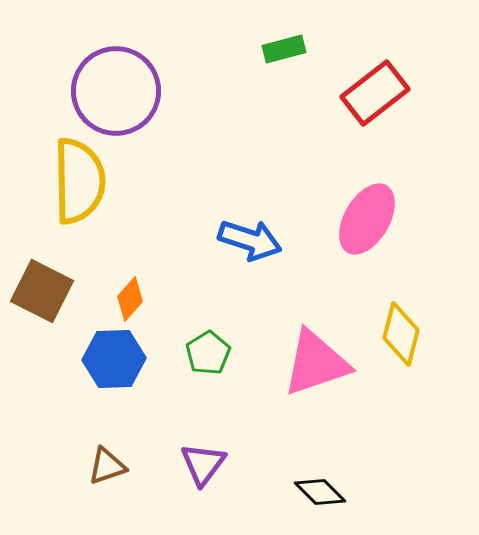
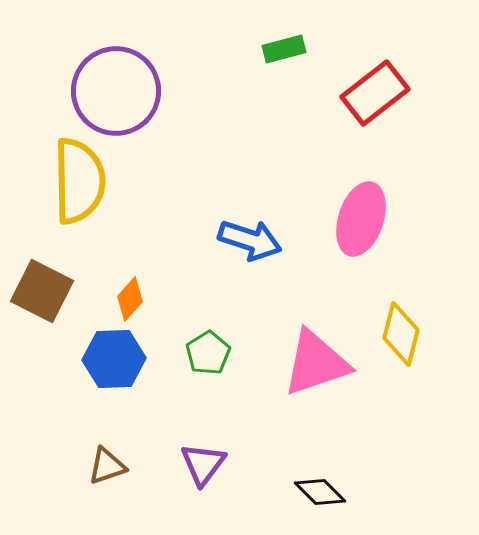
pink ellipse: moved 6 px left; rotated 12 degrees counterclockwise
